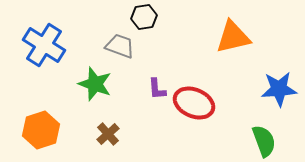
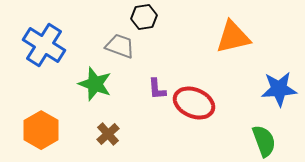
orange hexagon: rotated 12 degrees counterclockwise
